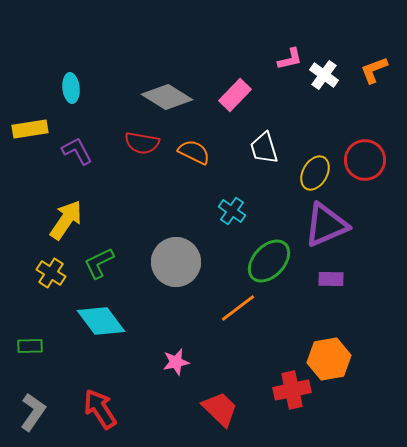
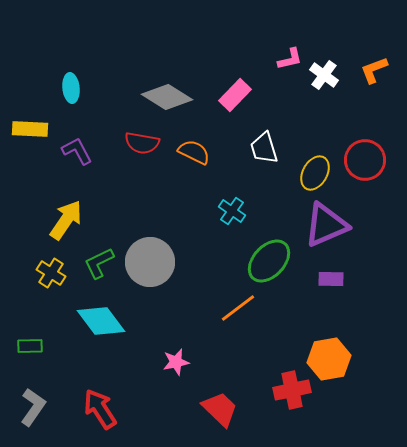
yellow rectangle: rotated 12 degrees clockwise
gray circle: moved 26 px left
gray L-shape: moved 5 px up
